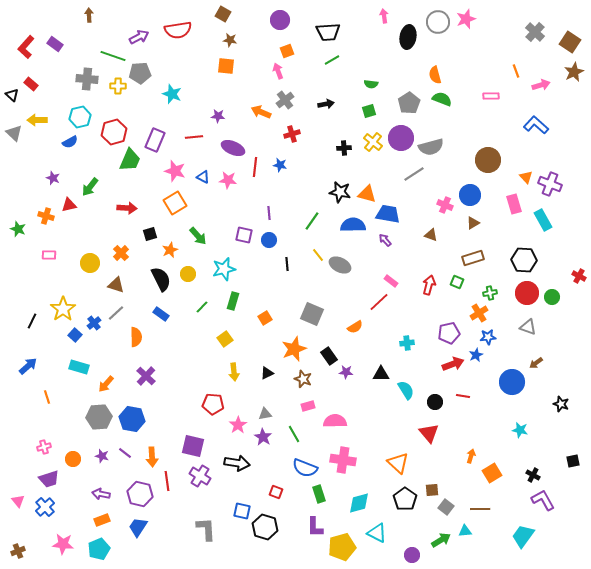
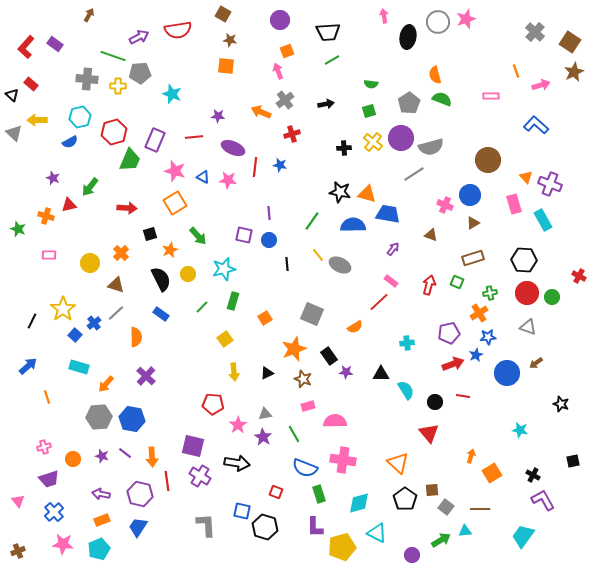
brown arrow at (89, 15): rotated 32 degrees clockwise
purple arrow at (385, 240): moved 8 px right, 9 px down; rotated 80 degrees clockwise
blue circle at (512, 382): moved 5 px left, 9 px up
blue cross at (45, 507): moved 9 px right, 5 px down
gray L-shape at (206, 529): moved 4 px up
